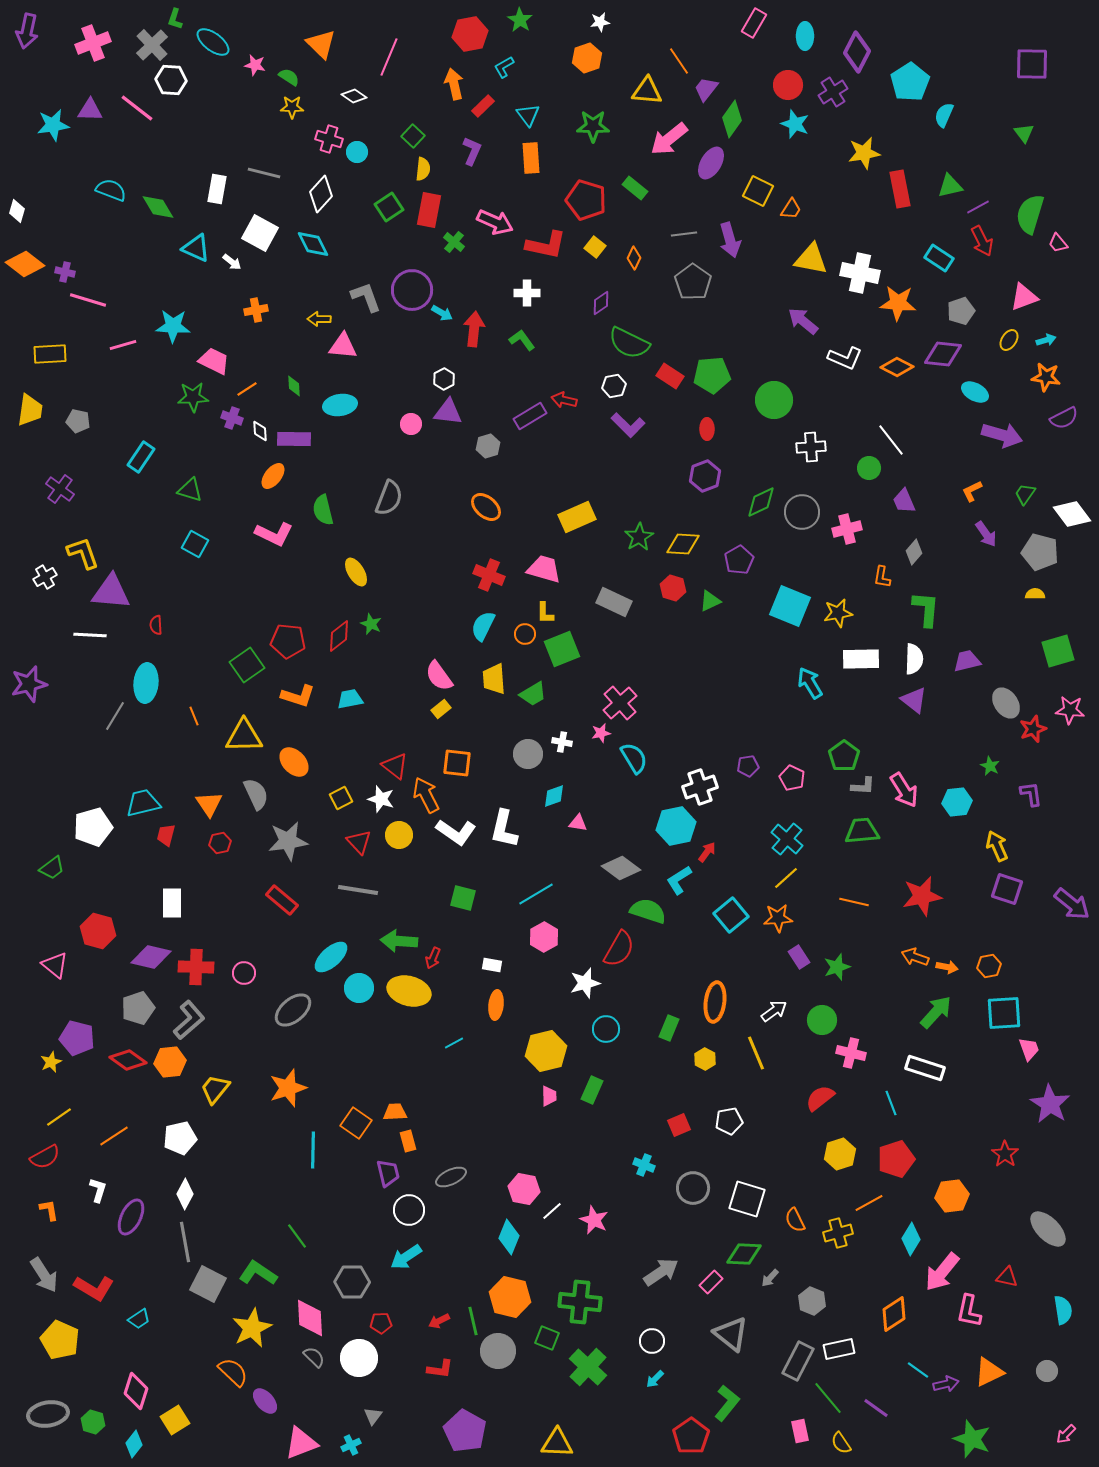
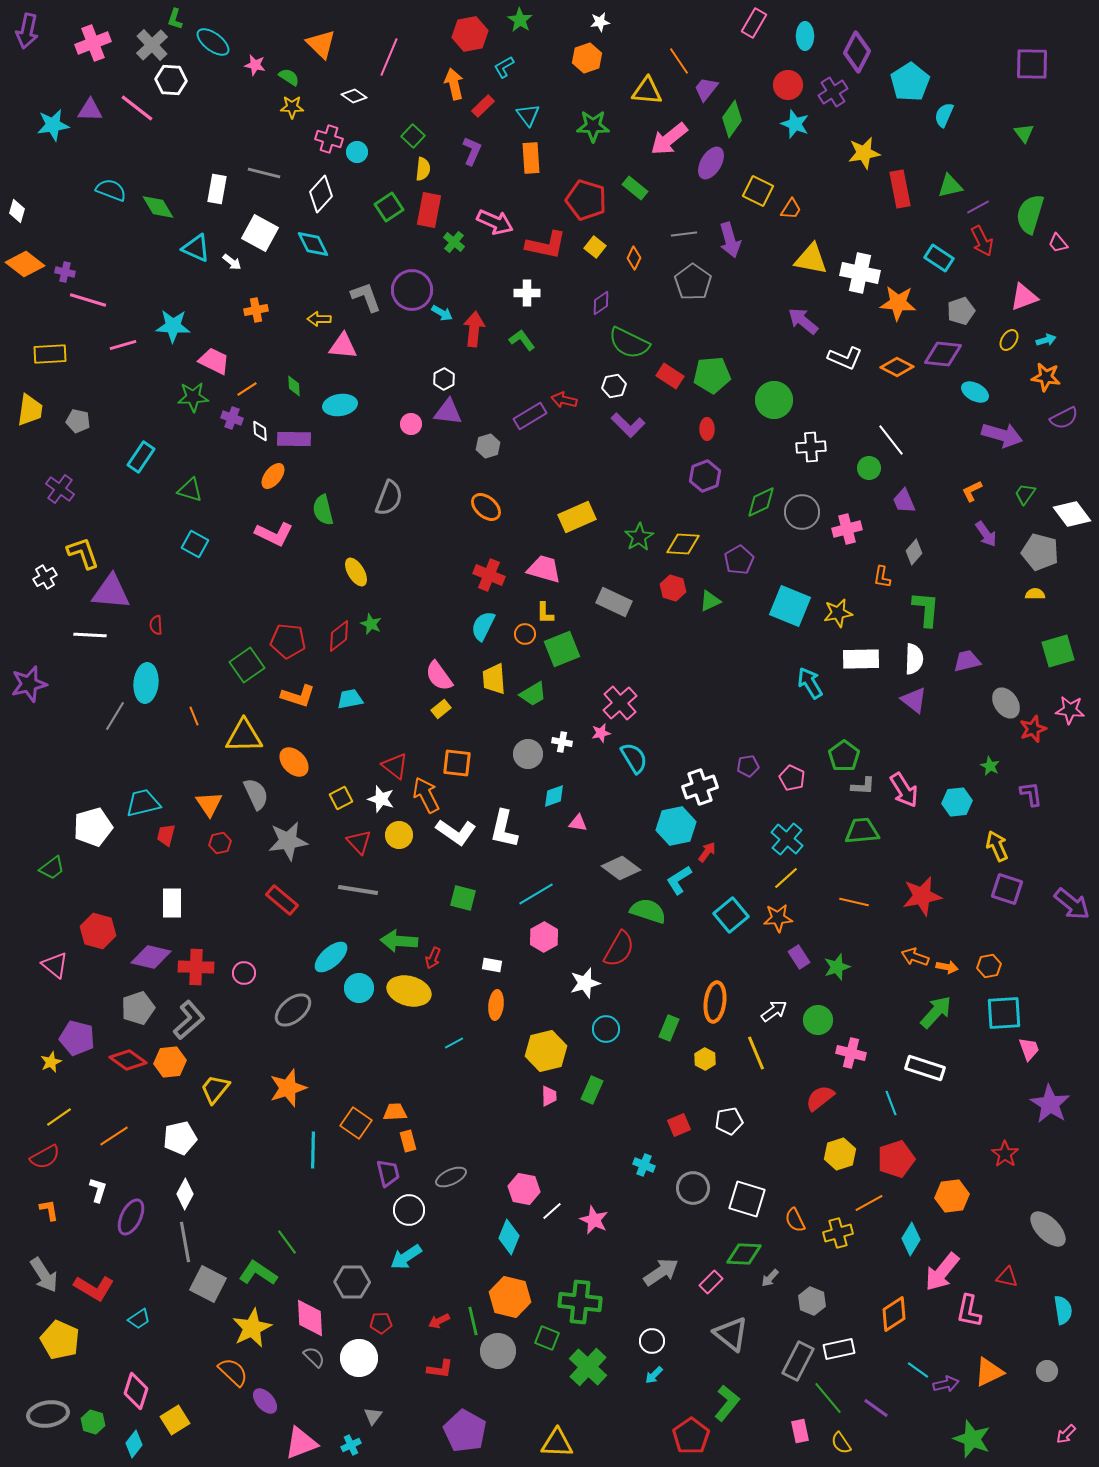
green circle at (822, 1020): moved 4 px left
green line at (297, 1236): moved 10 px left, 6 px down
cyan arrow at (655, 1379): moved 1 px left, 4 px up
